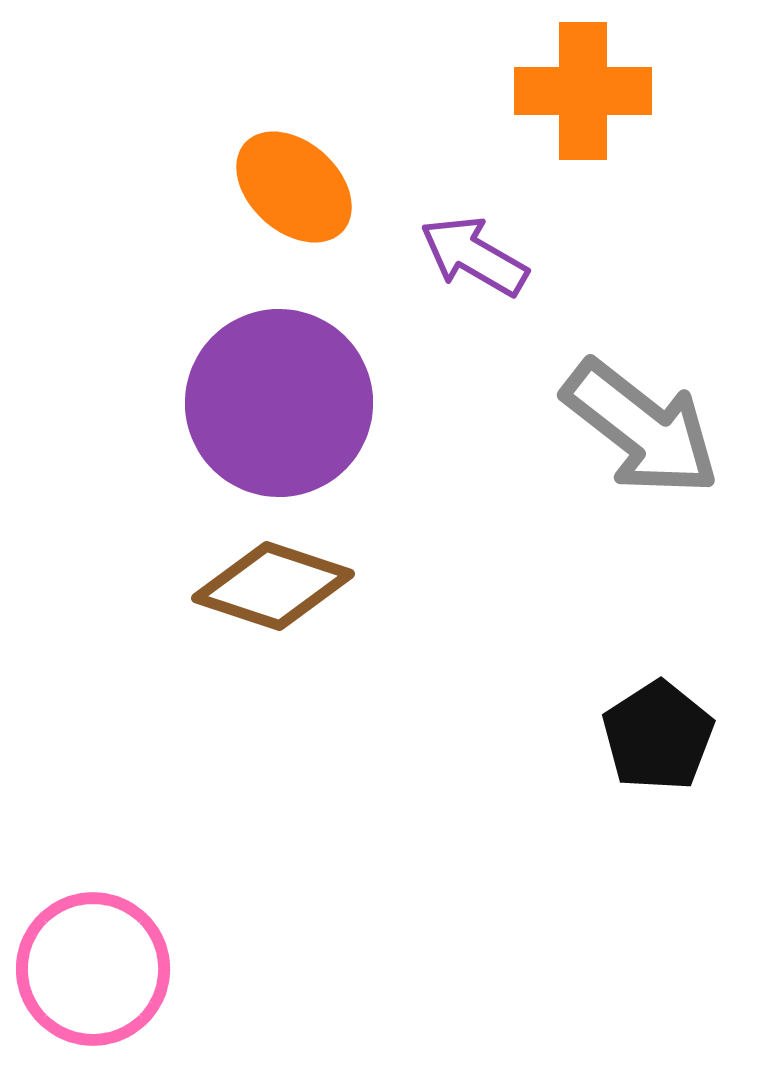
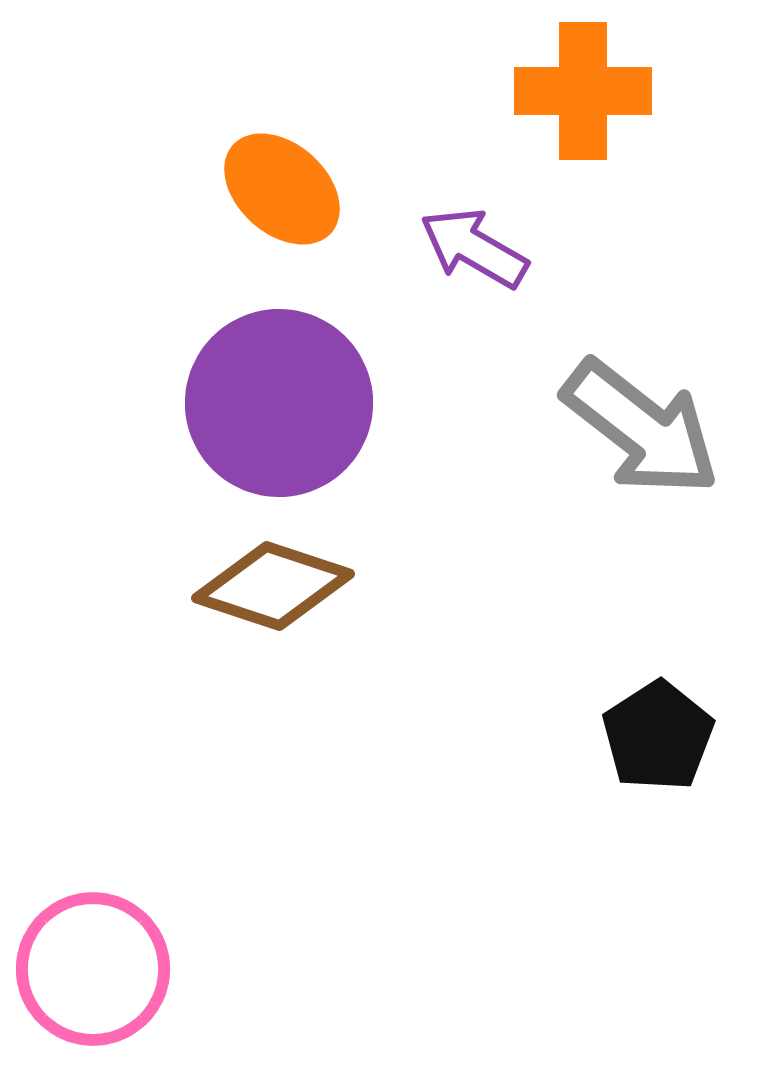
orange ellipse: moved 12 px left, 2 px down
purple arrow: moved 8 px up
